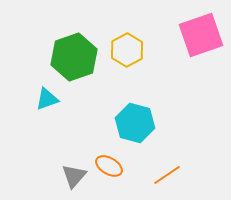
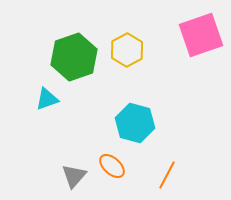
orange ellipse: moved 3 px right; rotated 12 degrees clockwise
orange line: rotated 28 degrees counterclockwise
